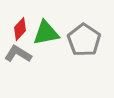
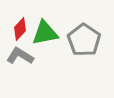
green triangle: moved 1 px left
gray L-shape: moved 2 px right, 2 px down
